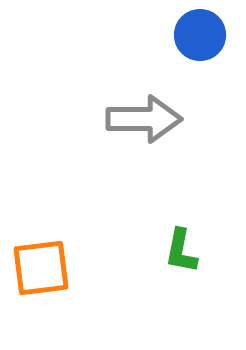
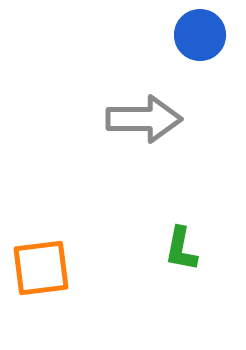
green L-shape: moved 2 px up
